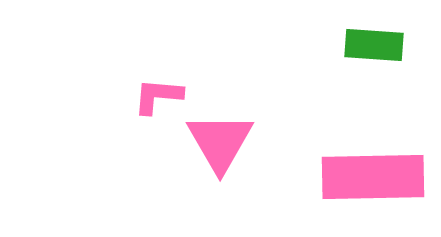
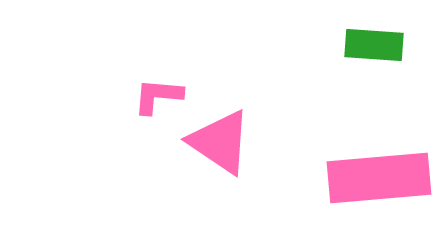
pink triangle: rotated 26 degrees counterclockwise
pink rectangle: moved 6 px right, 1 px down; rotated 4 degrees counterclockwise
